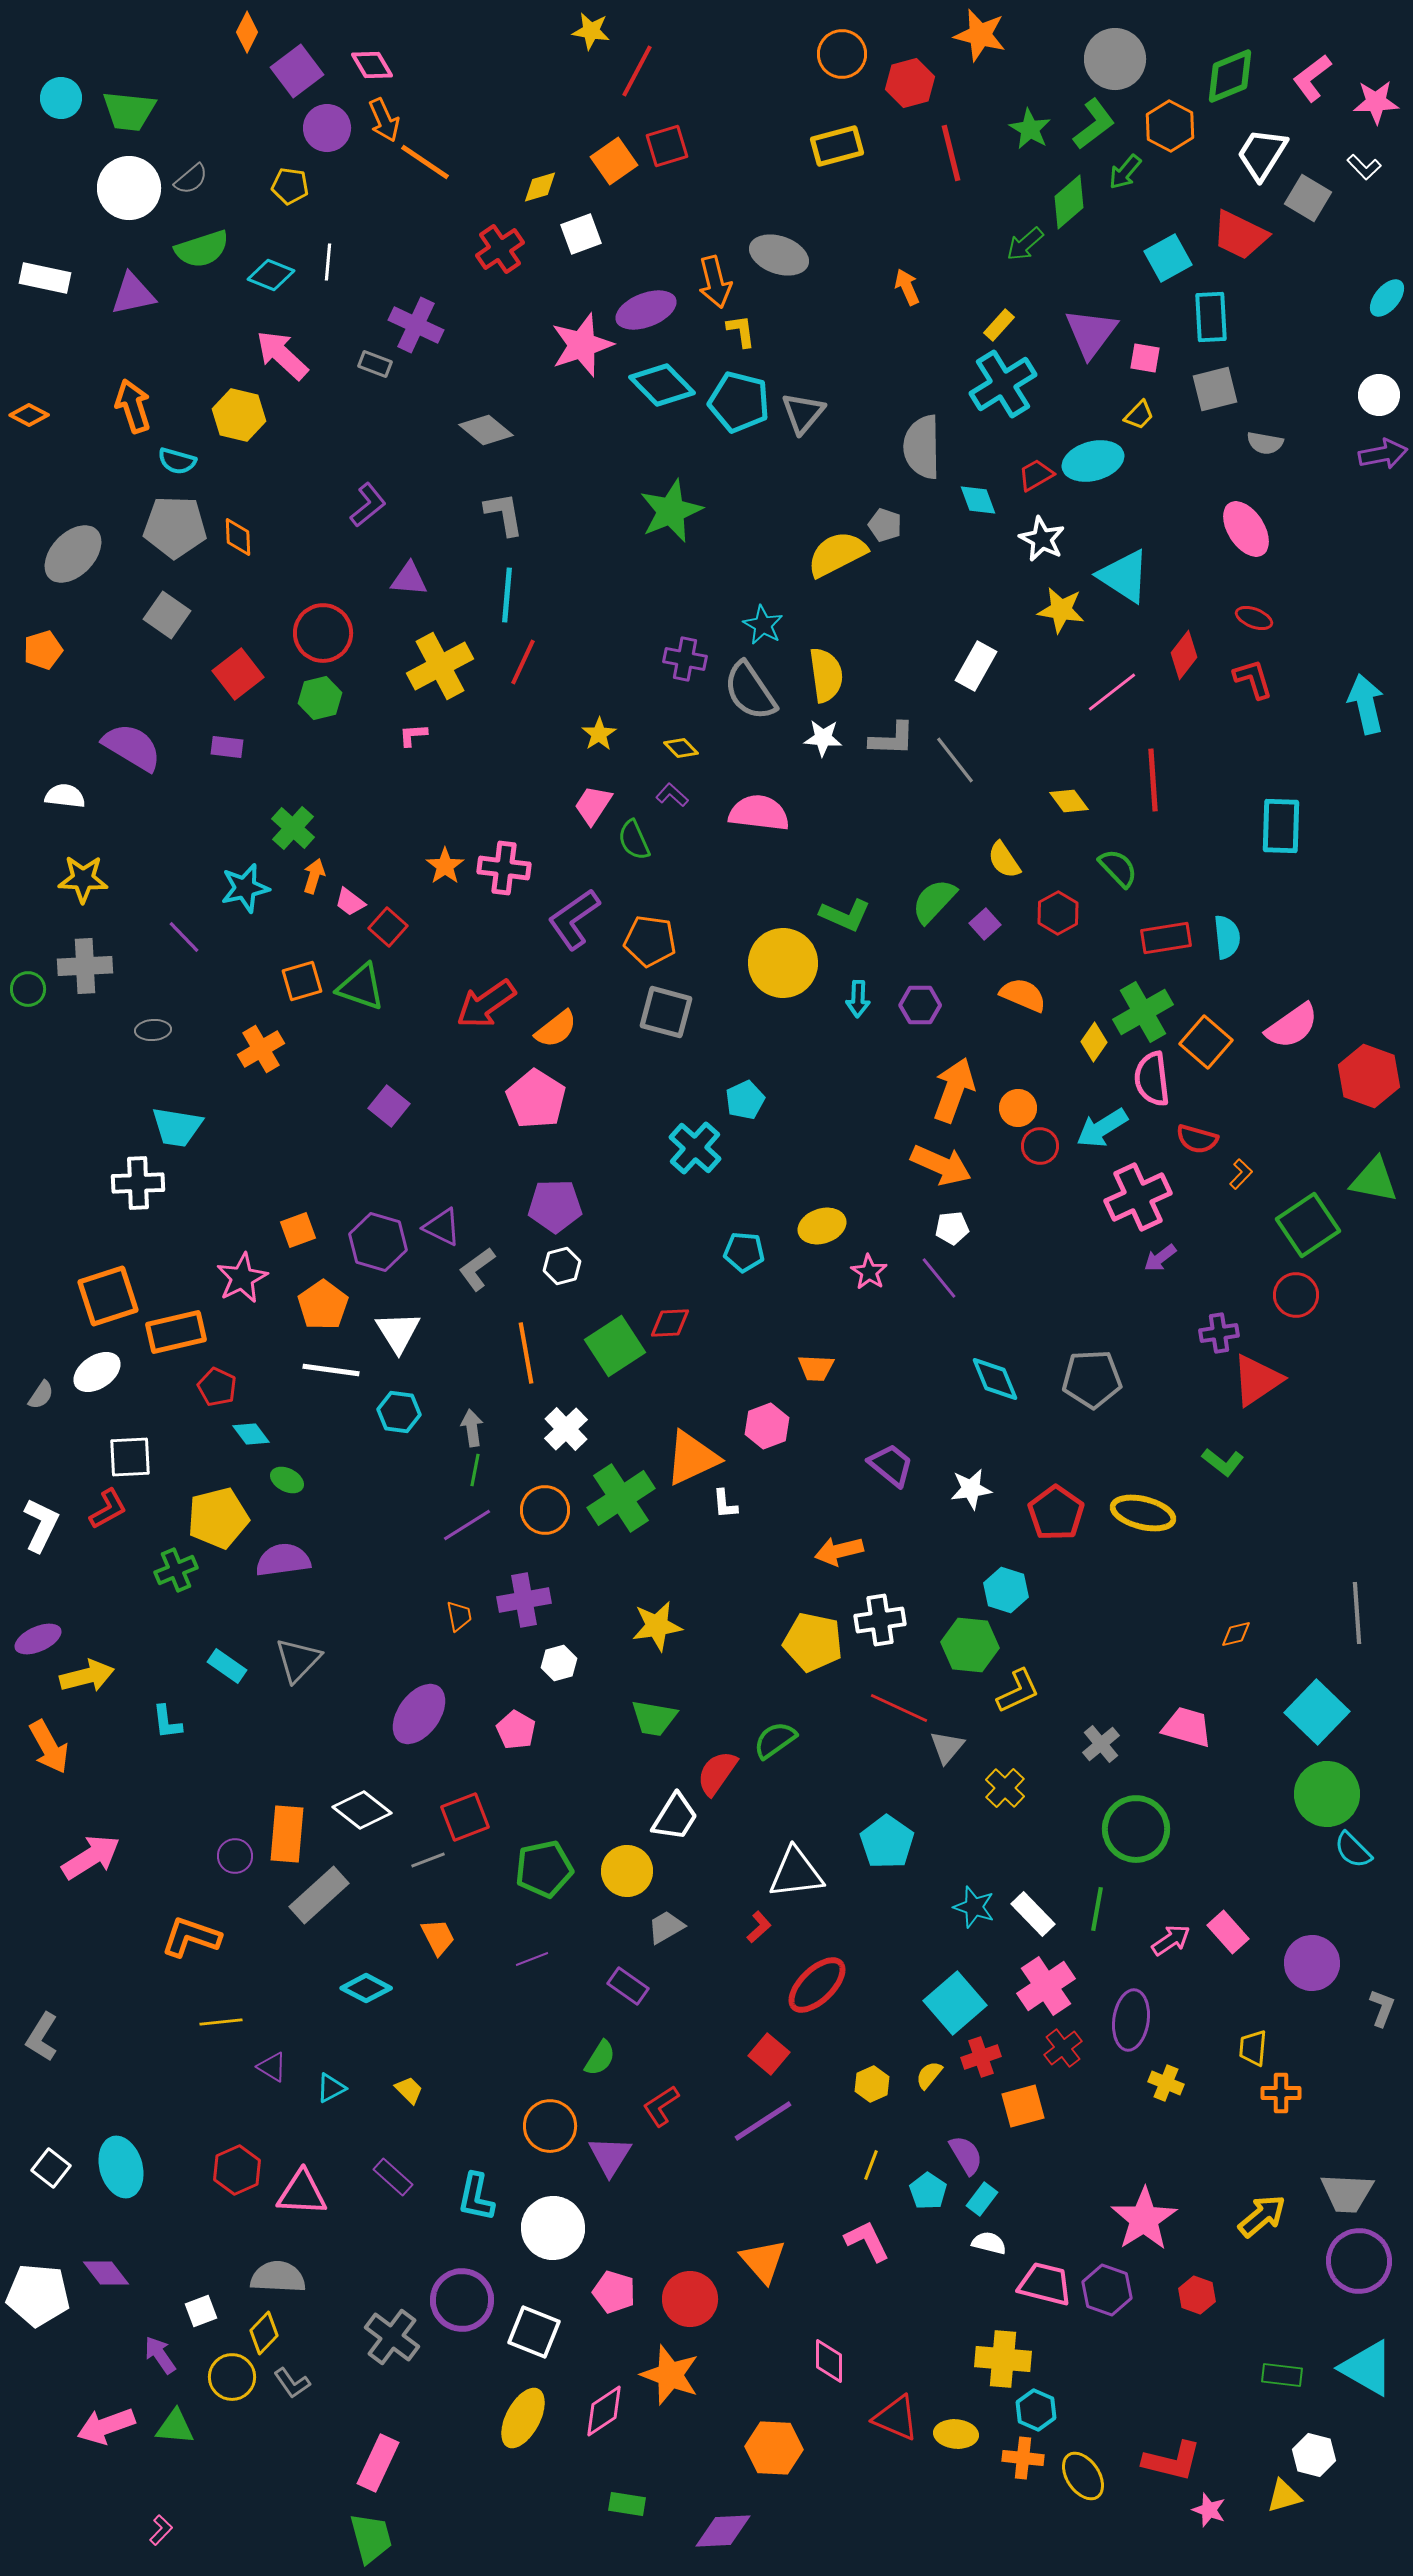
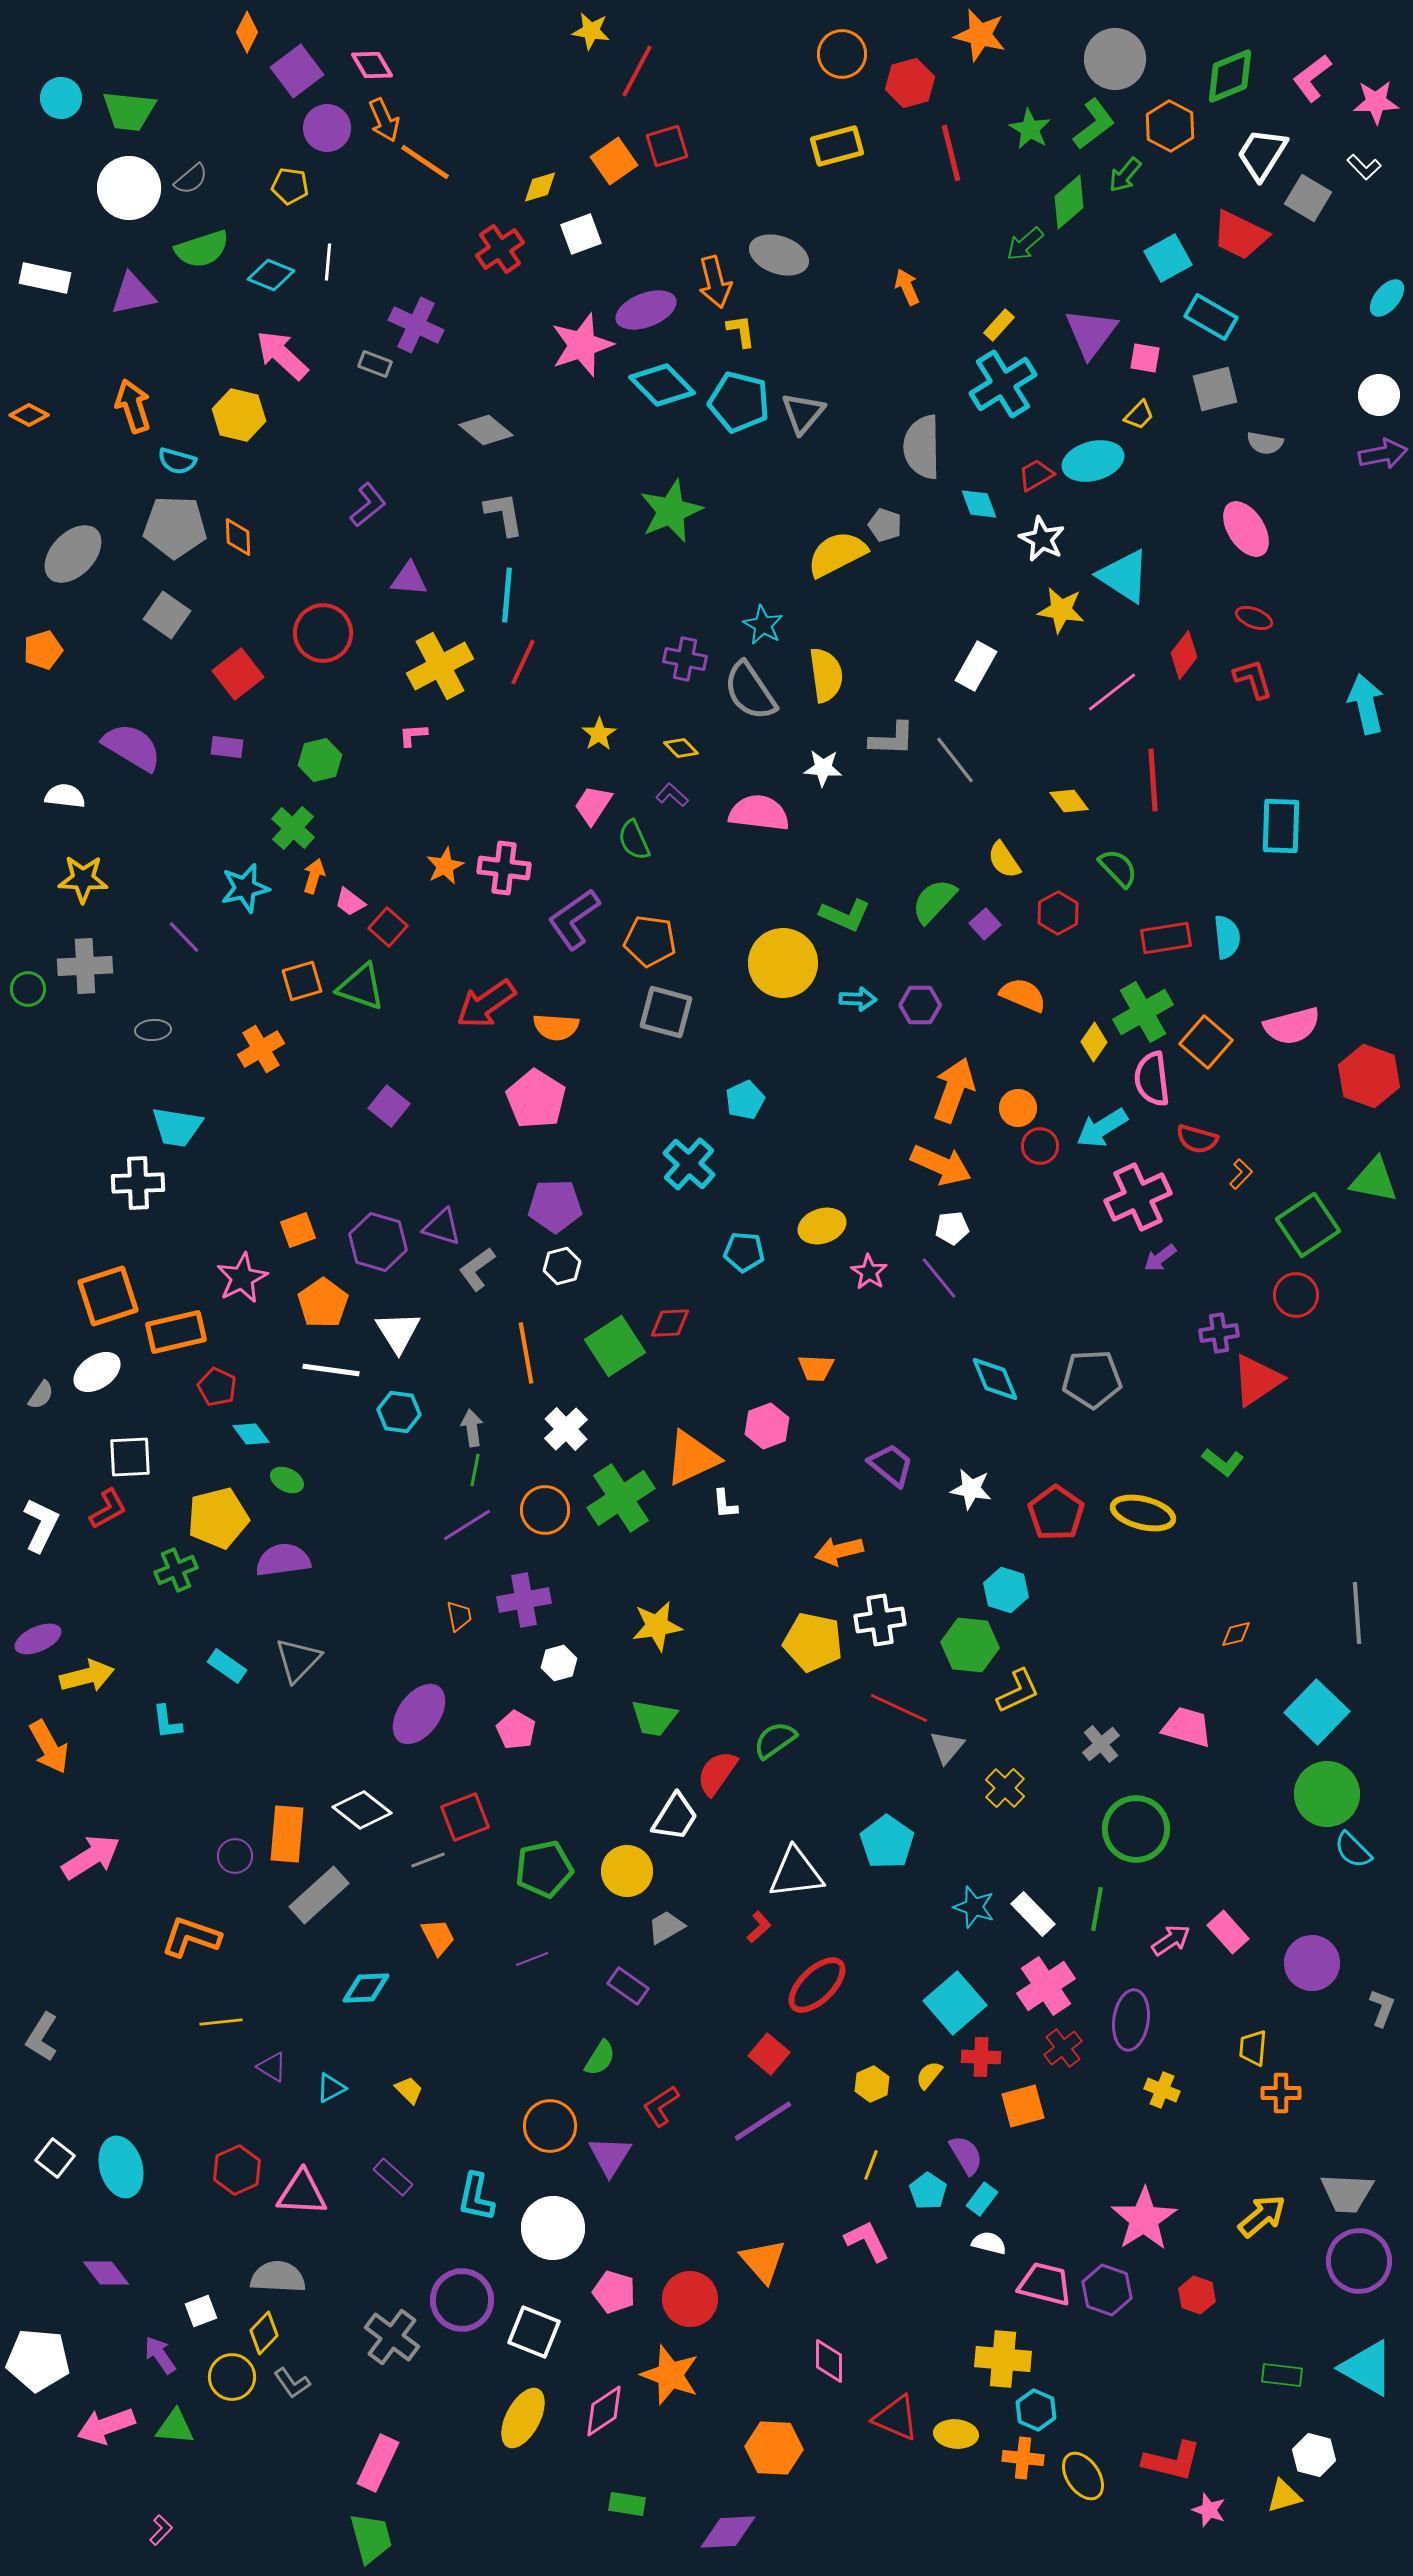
green arrow at (1125, 172): moved 3 px down
cyan rectangle at (1211, 317): rotated 57 degrees counterclockwise
cyan diamond at (978, 500): moved 1 px right, 4 px down
green hexagon at (320, 698): moved 62 px down
white star at (823, 738): moved 30 px down
orange star at (445, 866): rotated 9 degrees clockwise
cyan arrow at (858, 999): rotated 90 degrees counterclockwise
pink semicircle at (1292, 1026): rotated 20 degrees clockwise
orange semicircle at (556, 1029): moved 2 px up; rotated 42 degrees clockwise
cyan cross at (695, 1148): moved 6 px left, 16 px down
purple triangle at (442, 1227): rotated 9 degrees counterclockwise
orange pentagon at (323, 1305): moved 2 px up
white star at (971, 1489): rotated 18 degrees clockwise
cyan diamond at (366, 1988): rotated 30 degrees counterclockwise
red cross at (981, 2057): rotated 21 degrees clockwise
yellow cross at (1166, 2083): moved 4 px left, 7 px down
white square at (51, 2168): moved 4 px right, 10 px up
white pentagon at (38, 2295): moved 65 px down
purple diamond at (723, 2531): moved 5 px right, 1 px down
